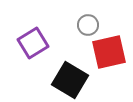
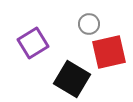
gray circle: moved 1 px right, 1 px up
black square: moved 2 px right, 1 px up
